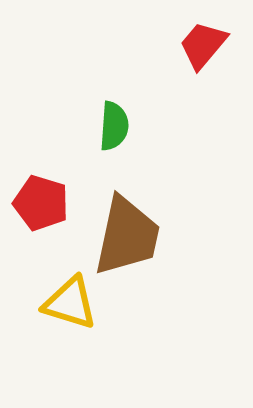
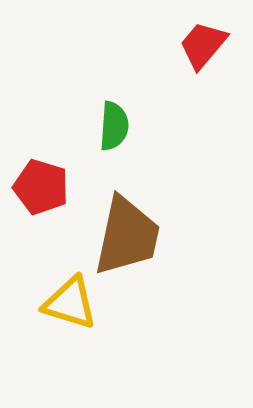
red pentagon: moved 16 px up
